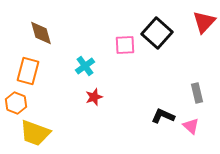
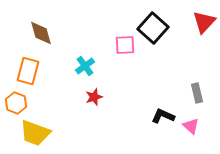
black square: moved 4 px left, 5 px up
